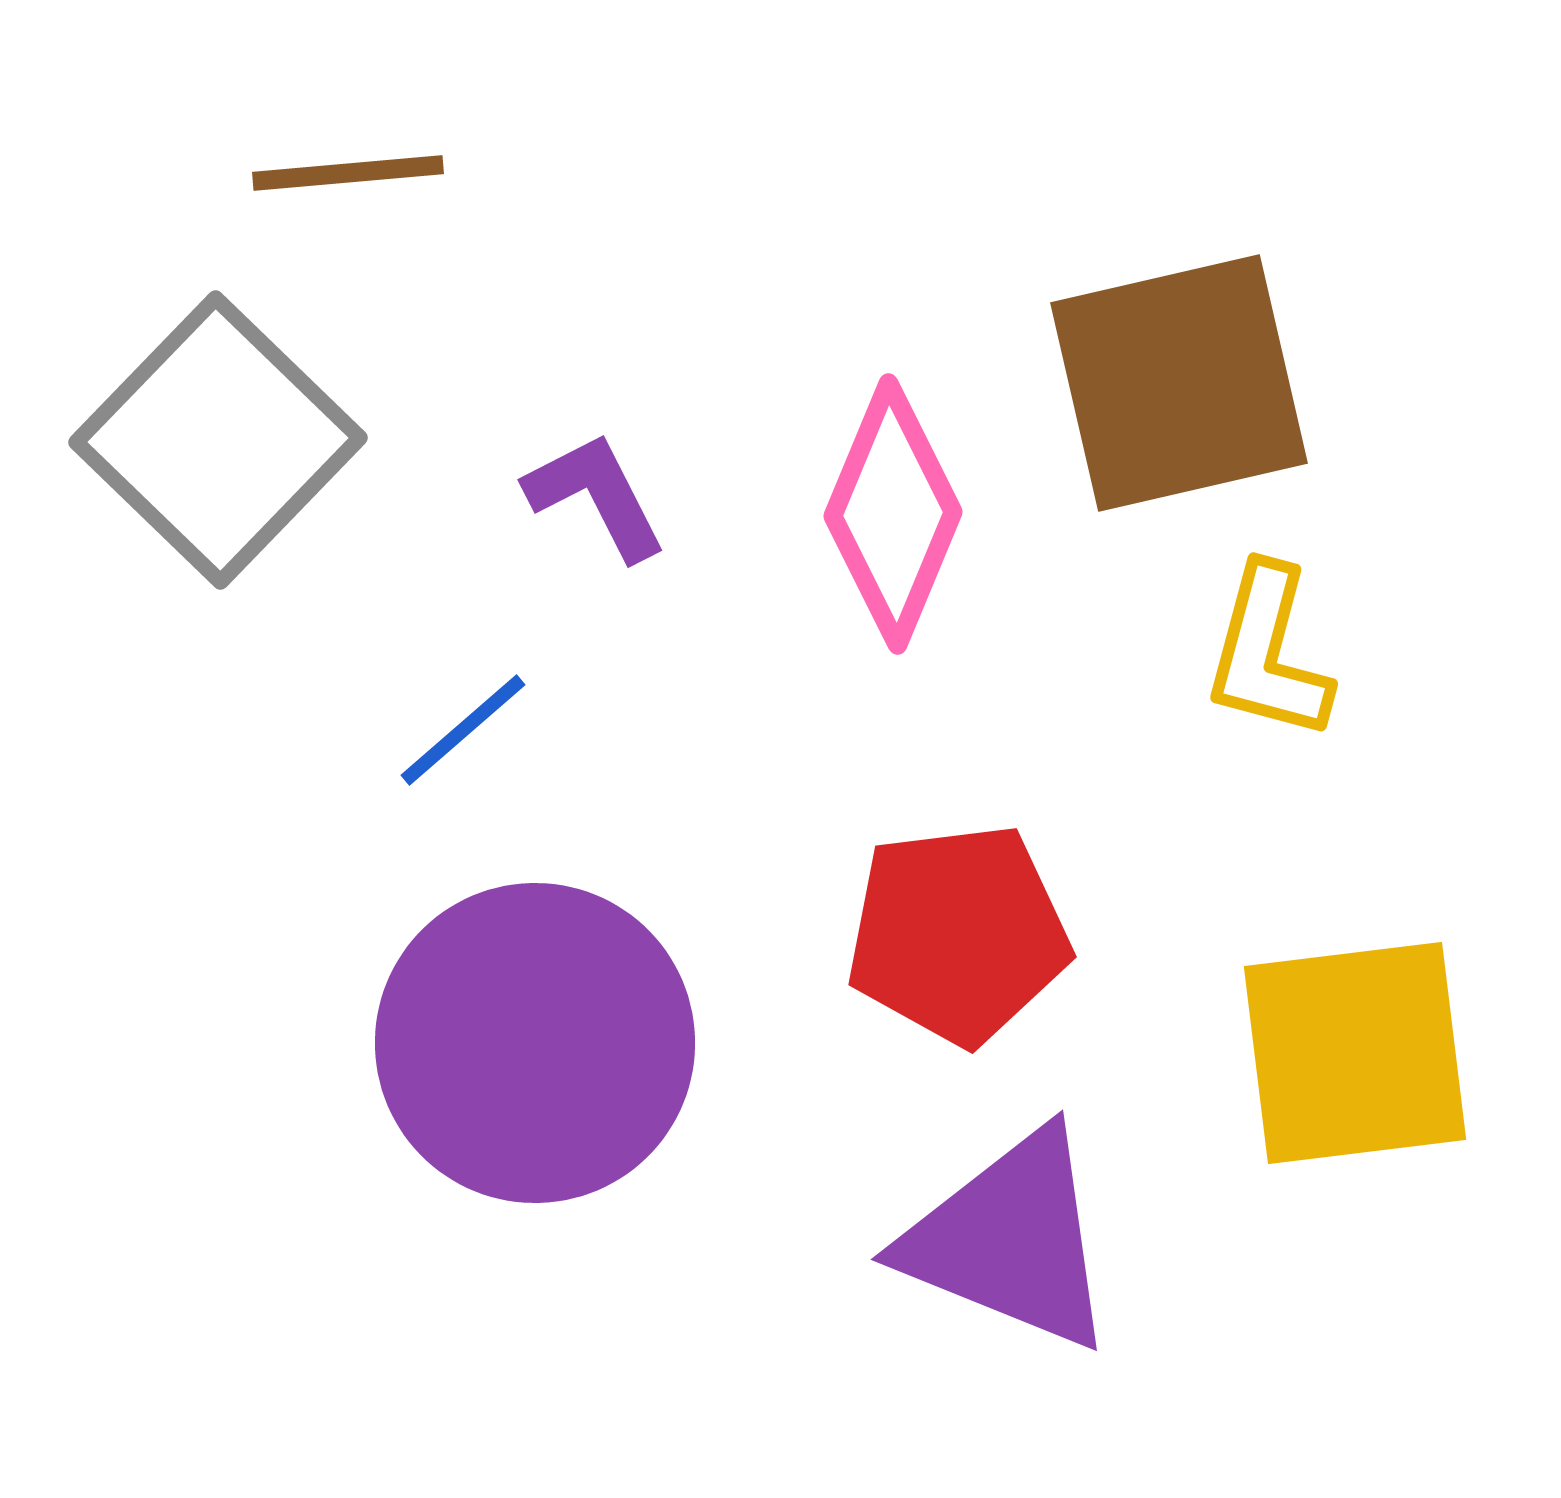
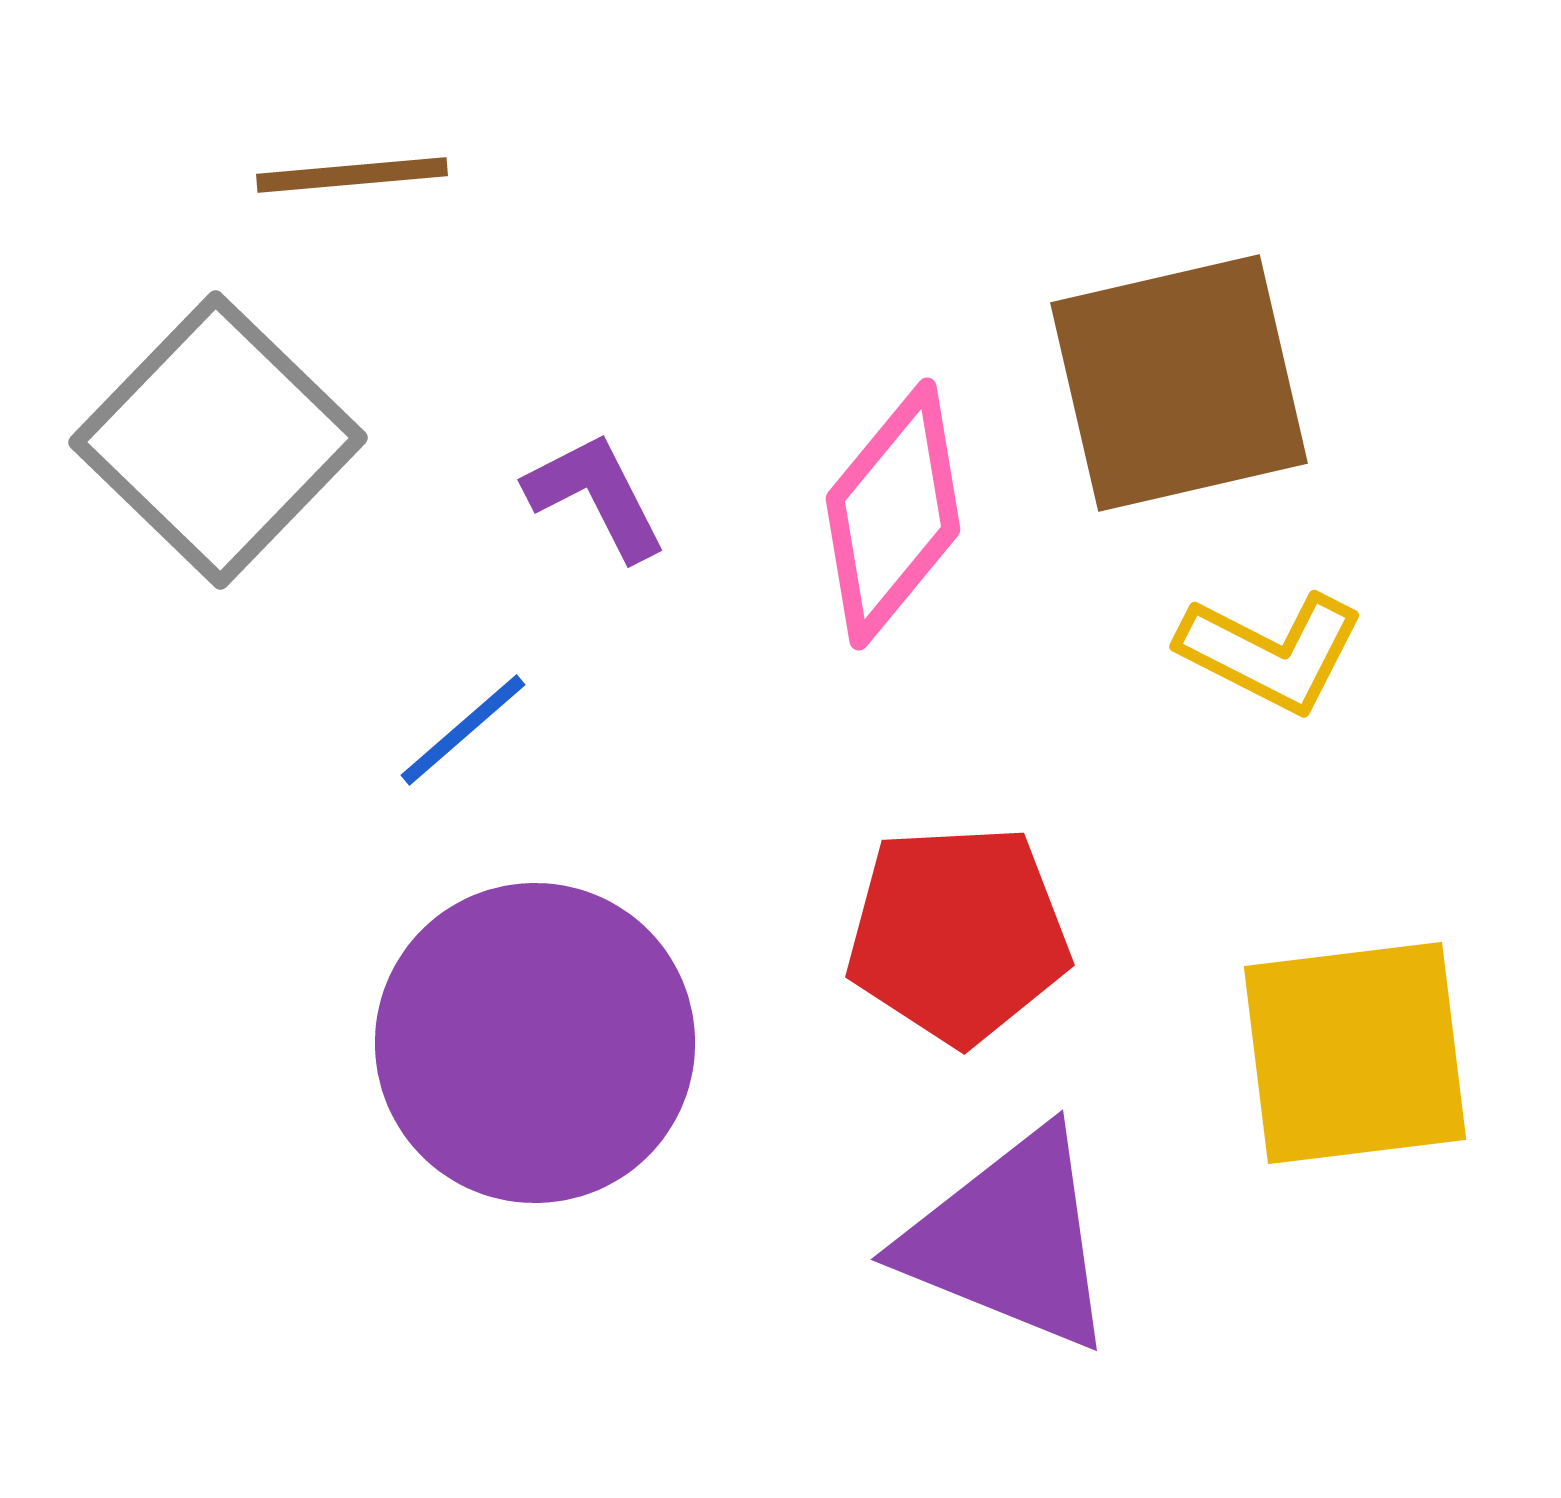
brown line: moved 4 px right, 2 px down
pink diamond: rotated 17 degrees clockwise
yellow L-shape: moved 3 px right, 1 px up; rotated 78 degrees counterclockwise
red pentagon: rotated 4 degrees clockwise
